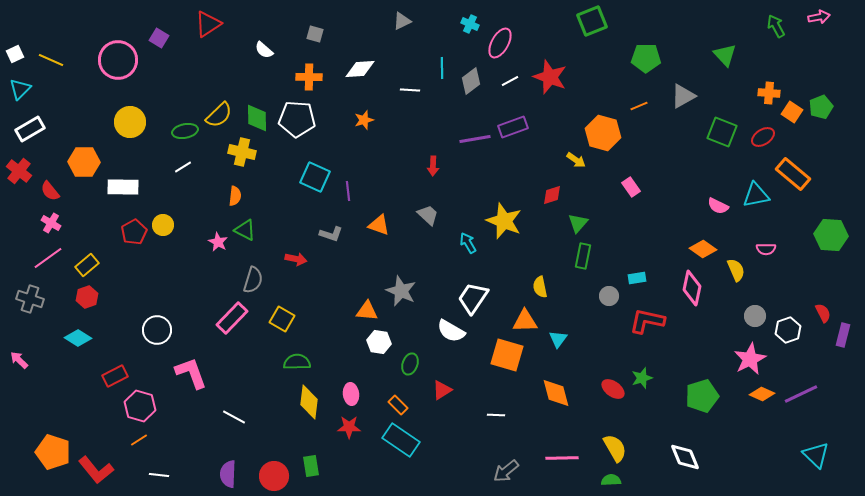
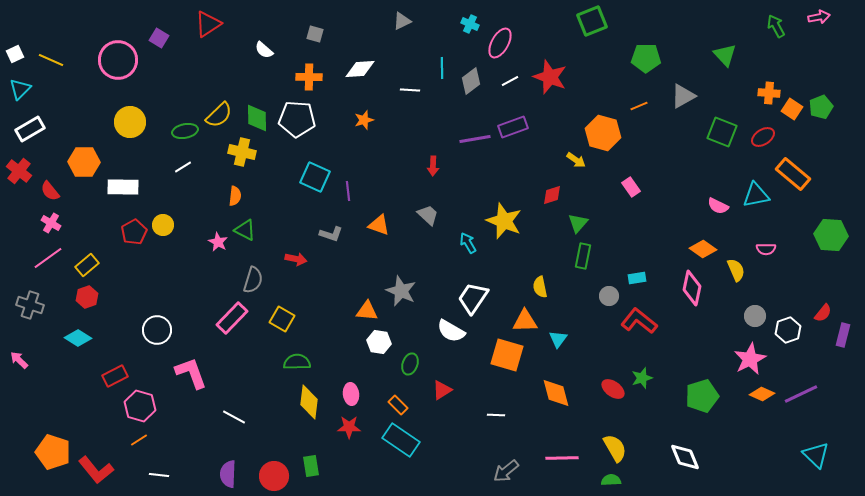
orange square at (792, 112): moved 3 px up
gray cross at (30, 299): moved 6 px down
red semicircle at (823, 313): rotated 66 degrees clockwise
red L-shape at (647, 321): moved 8 px left; rotated 27 degrees clockwise
